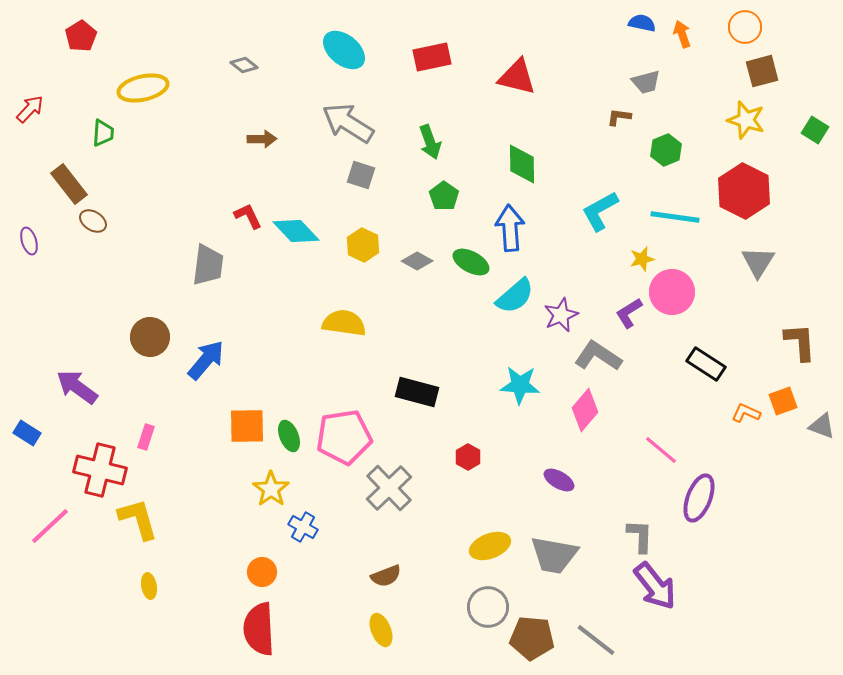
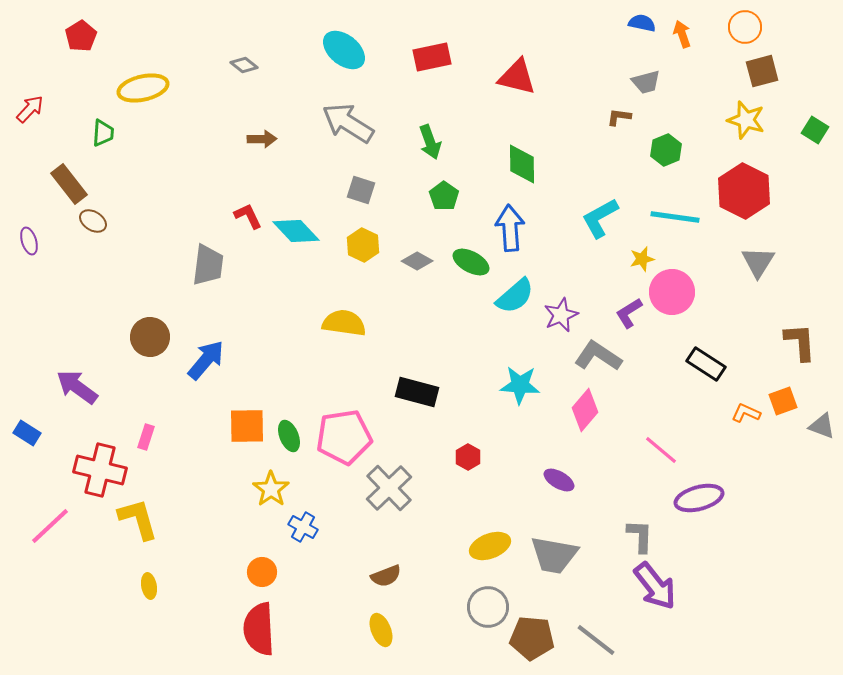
gray square at (361, 175): moved 15 px down
cyan L-shape at (600, 211): moved 7 px down
purple ellipse at (699, 498): rotated 54 degrees clockwise
